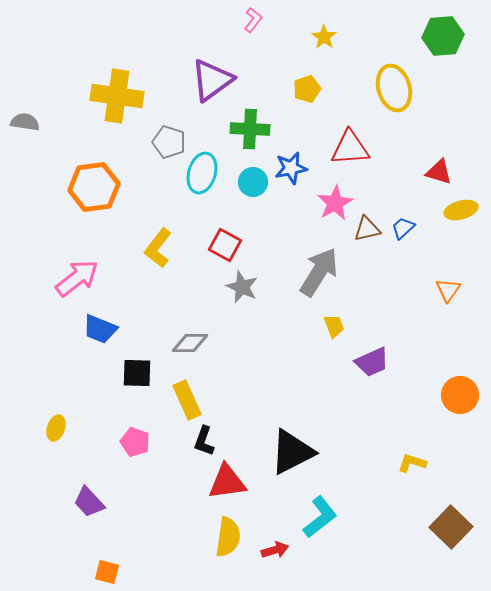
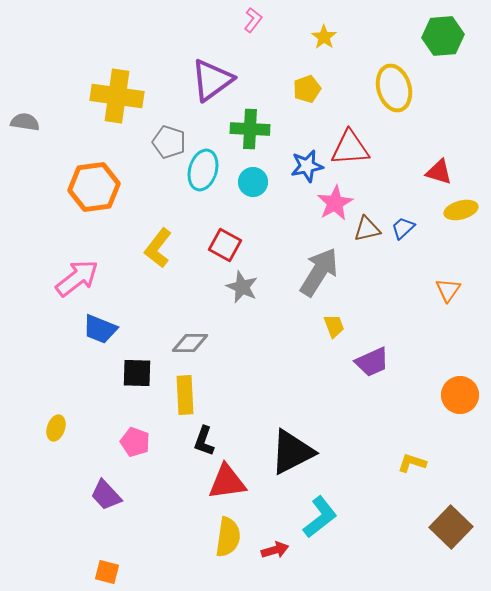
blue star at (291, 168): moved 16 px right, 2 px up
cyan ellipse at (202, 173): moved 1 px right, 3 px up
yellow rectangle at (187, 400): moved 2 px left, 5 px up; rotated 21 degrees clockwise
purple trapezoid at (89, 502): moved 17 px right, 7 px up
